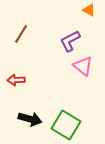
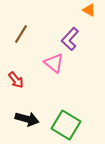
purple L-shape: moved 2 px up; rotated 20 degrees counterclockwise
pink triangle: moved 29 px left, 3 px up
red arrow: rotated 126 degrees counterclockwise
black arrow: moved 3 px left
